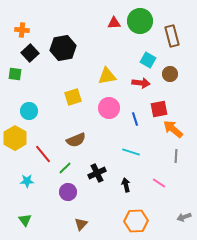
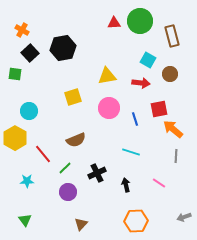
orange cross: rotated 24 degrees clockwise
